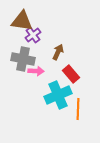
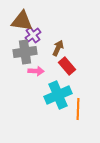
brown arrow: moved 4 px up
gray cross: moved 2 px right, 7 px up; rotated 20 degrees counterclockwise
red rectangle: moved 4 px left, 8 px up
